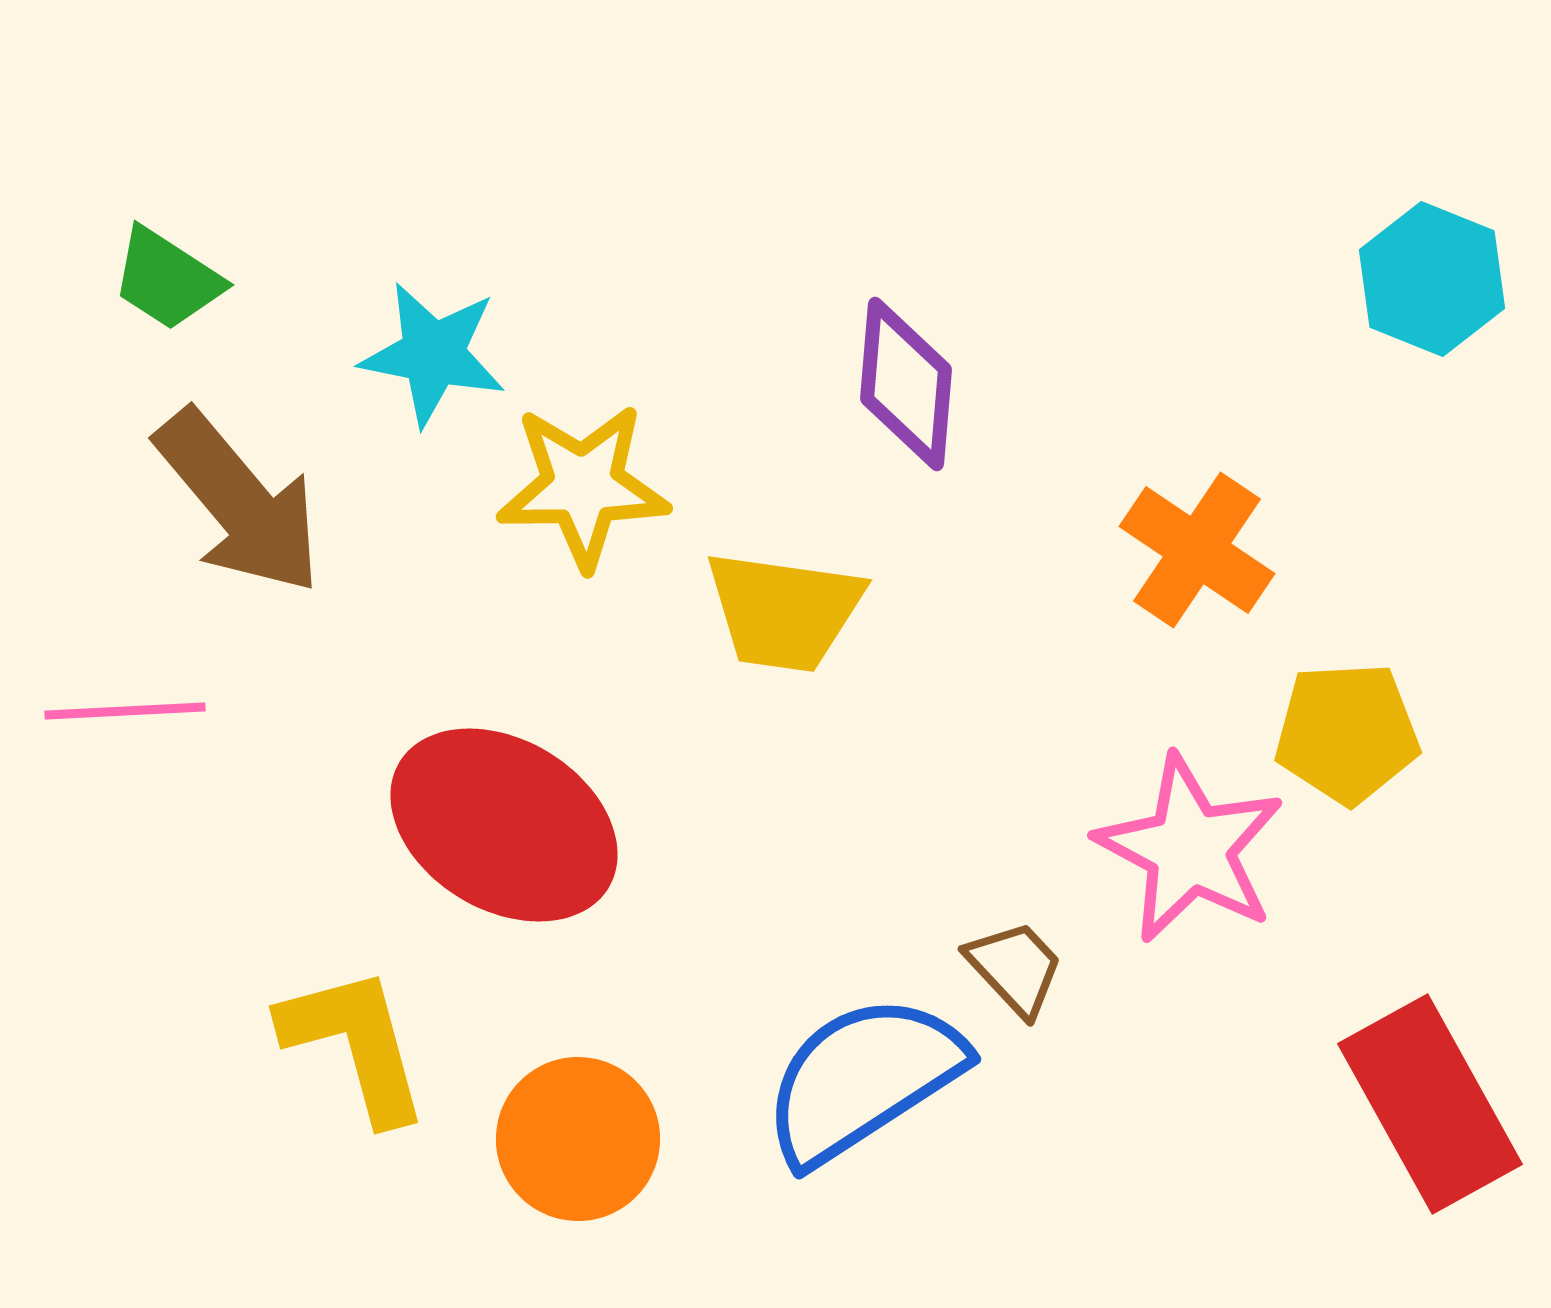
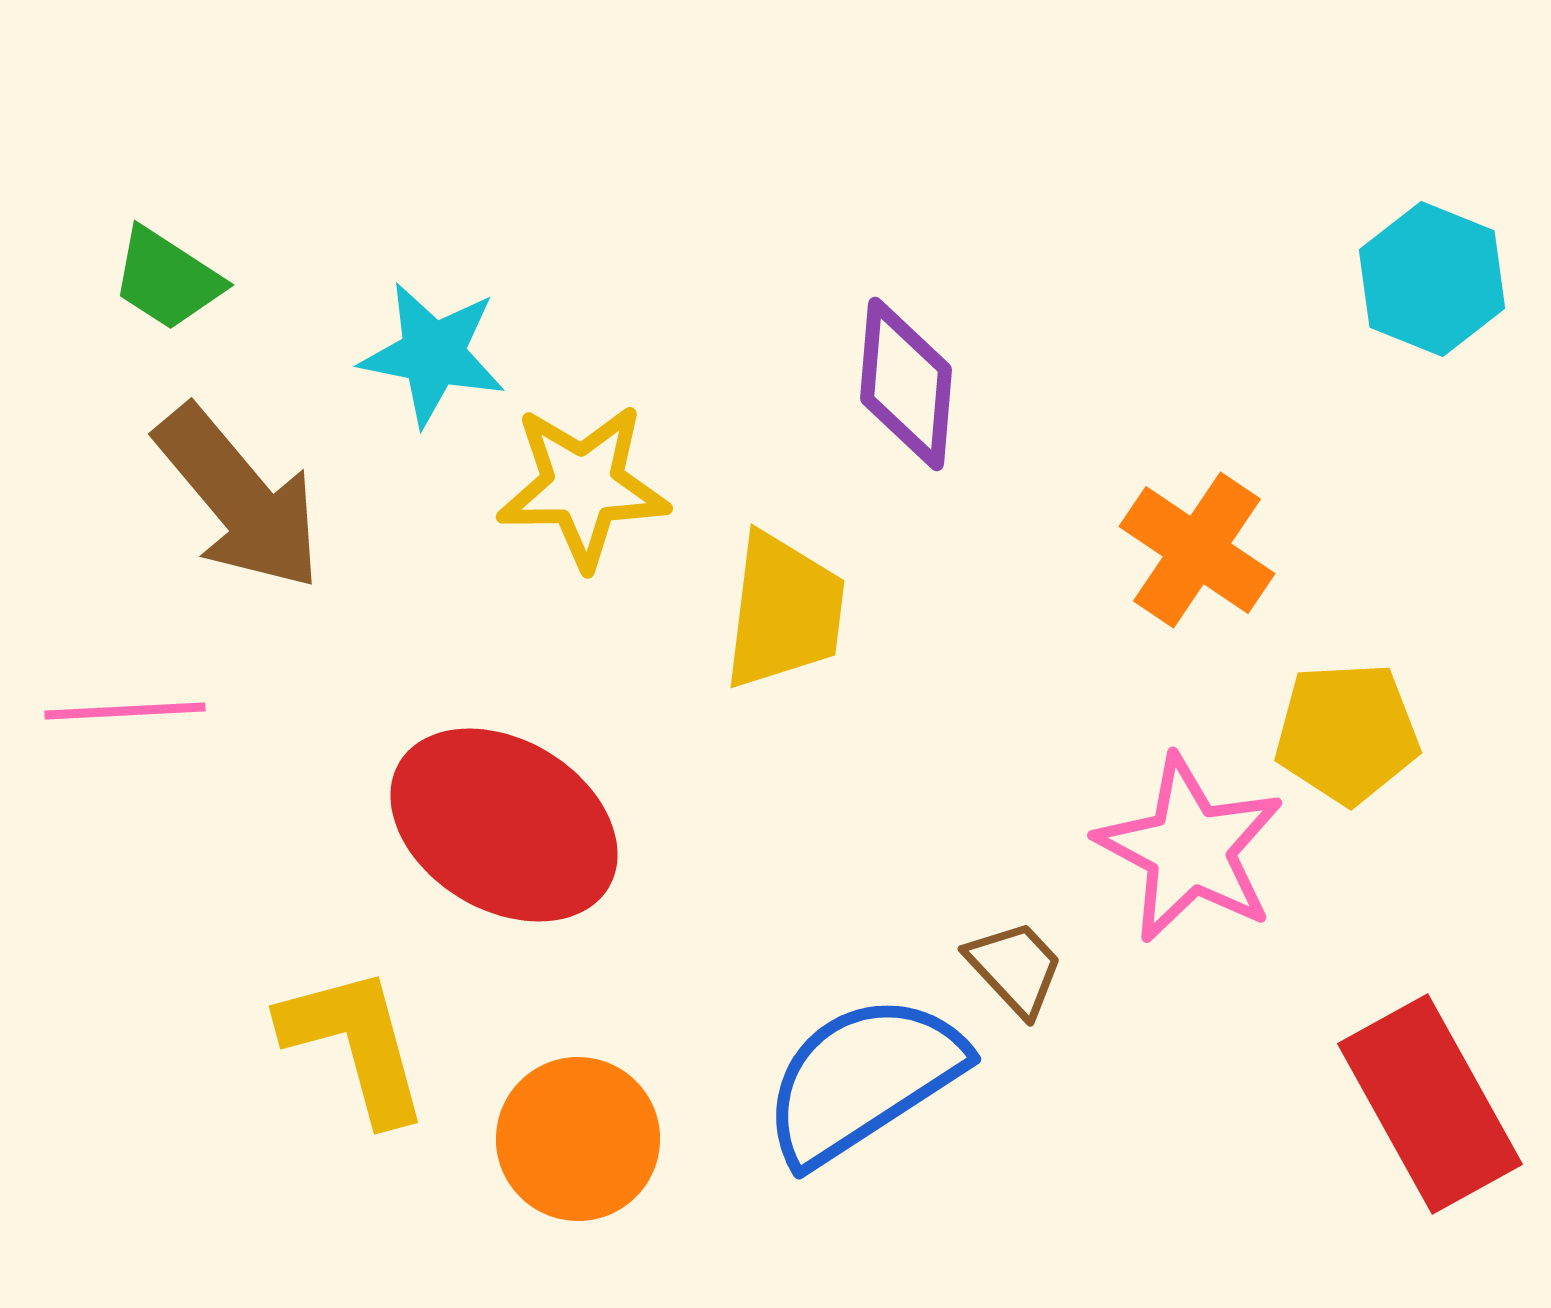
brown arrow: moved 4 px up
yellow trapezoid: rotated 91 degrees counterclockwise
